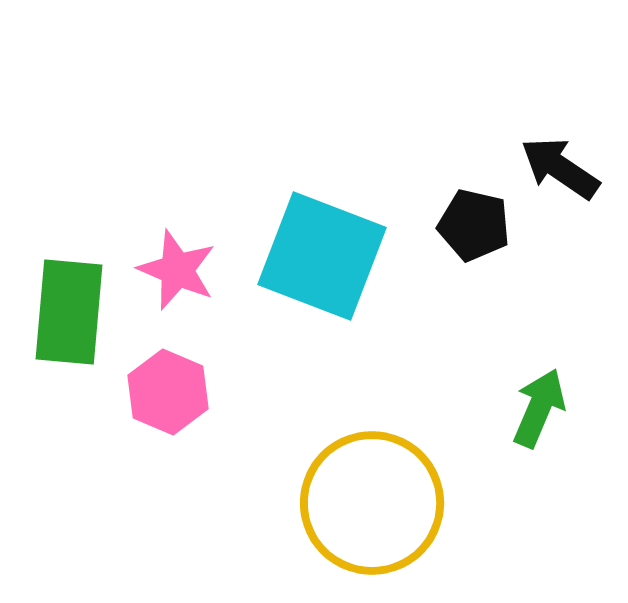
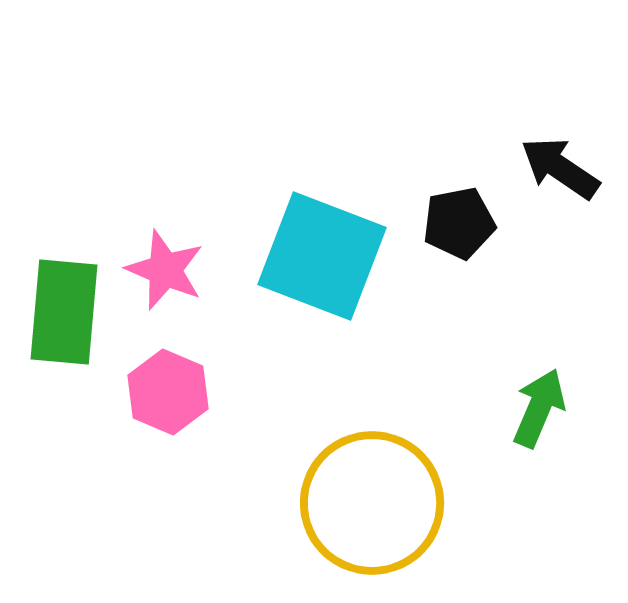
black pentagon: moved 15 px left, 2 px up; rotated 24 degrees counterclockwise
pink star: moved 12 px left
green rectangle: moved 5 px left
